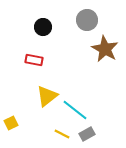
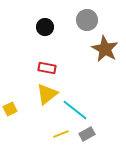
black circle: moved 2 px right
red rectangle: moved 13 px right, 8 px down
yellow triangle: moved 2 px up
yellow square: moved 1 px left, 14 px up
yellow line: moved 1 px left; rotated 49 degrees counterclockwise
